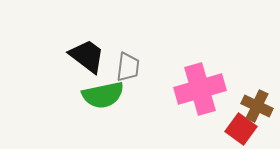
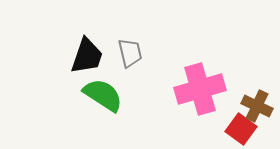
black trapezoid: rotated 72 degrees clockwise
gray trapezoid: moved 2 px right, 14 px up; rotated 20 degrees counterclockwise
green semicircle: rotated 135 degrees counterclockwise
